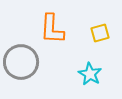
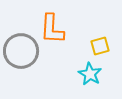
yellow square: moved 13 px down
gray circle: moved 11 px up
